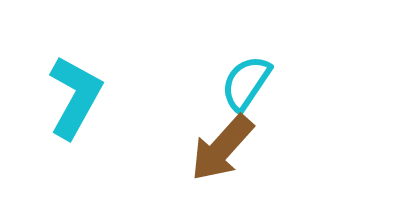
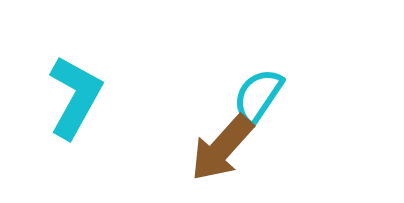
cyan semicircle: moved 12 px right, 13 px down
